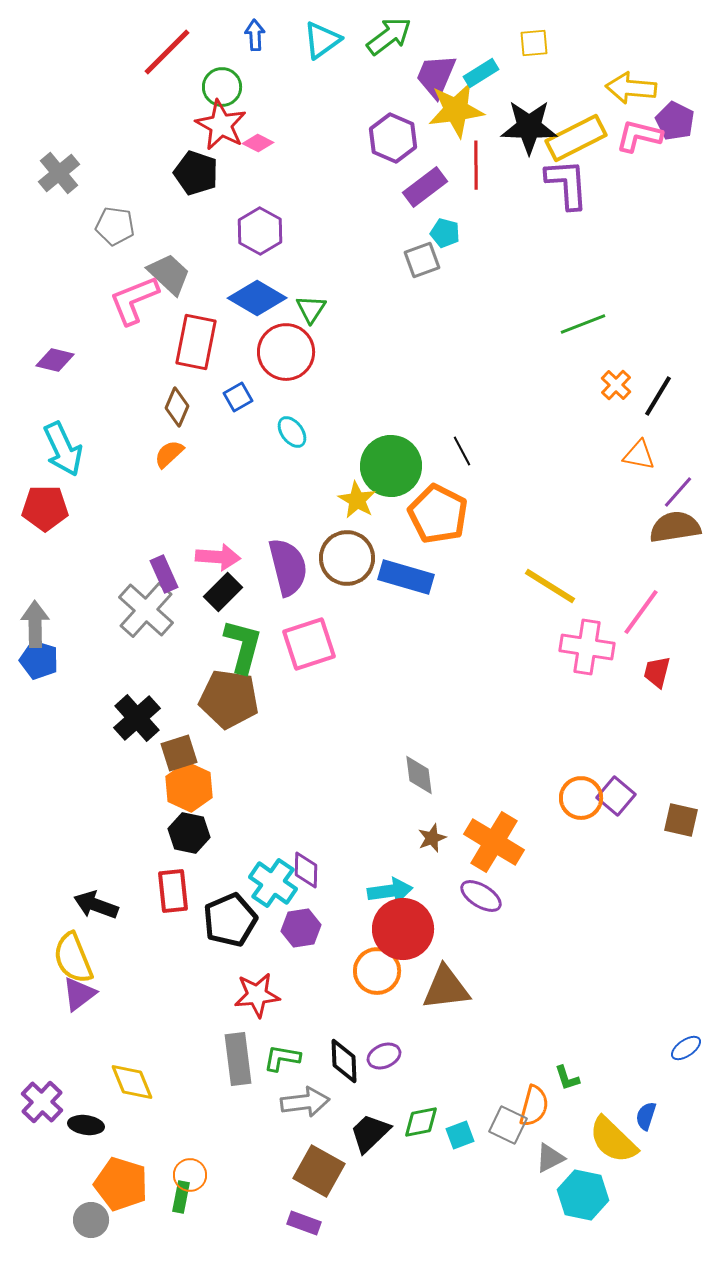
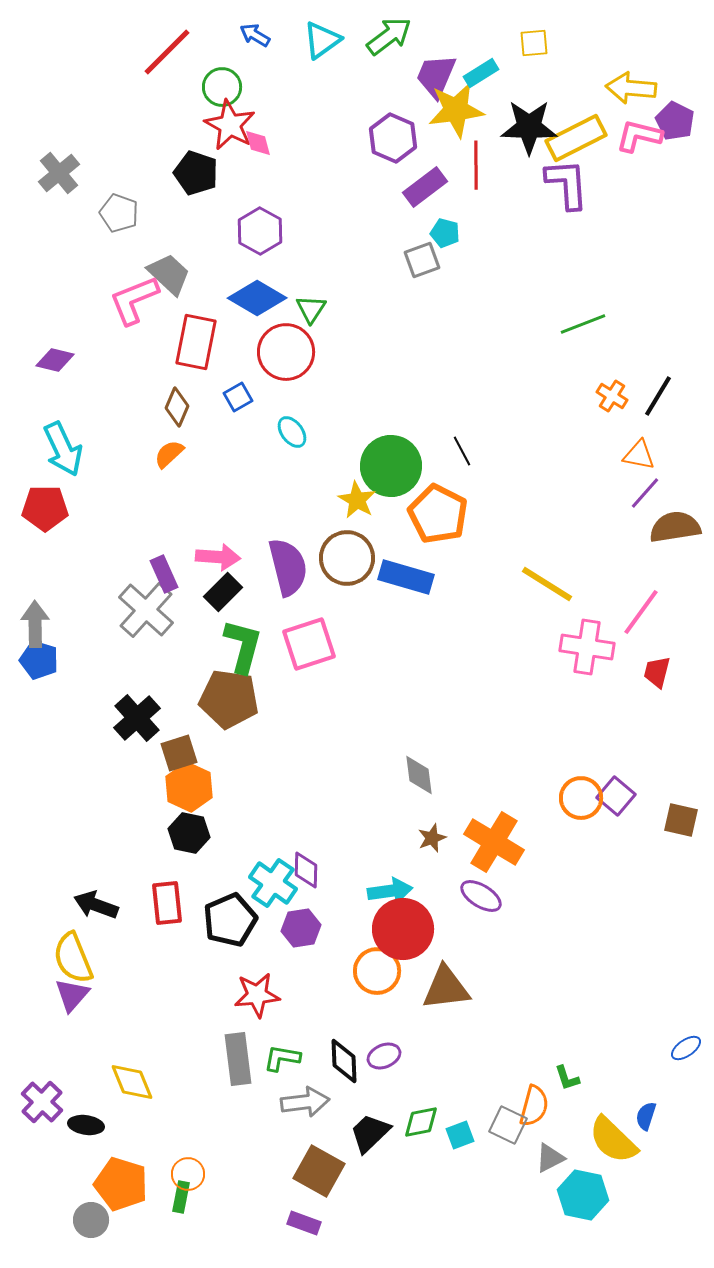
blue arrow at (255, 35): rotated 56 degrees counterclockwise
red star at (221, 125): moved 9 px right
pink diamond at (258, 143): rotated 48 degrees clockwise
gray pentagon at (115, 226): moved 4 px right, 13 px up; rotated 12 degrees clockwise
orange cross at (616, 385): moved 4 px left, 11 px down; rotated 12 degrees counterclockwise
purple line at (678, 492): moved 33 px left, 1 px down
yellow line at (550, 586): moved 3 px left, 2 px up
red rectangle at (173, 891): moved 6 px left, 12 px down
purple triangle at (79, 994): moved 7 px left, 1 px down; rotated 12 degrees counterclockwise
orange circle at (190, 1175): moved 2 px left, 1 px up
